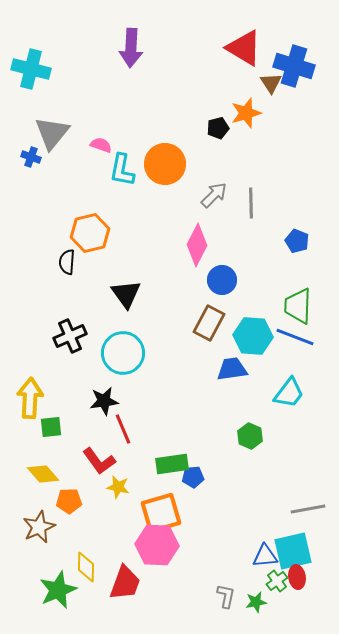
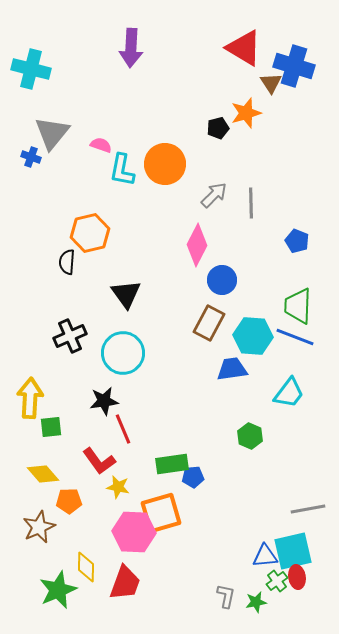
pink hexagon at (157, 545): moved 23 px left, 13 px up
